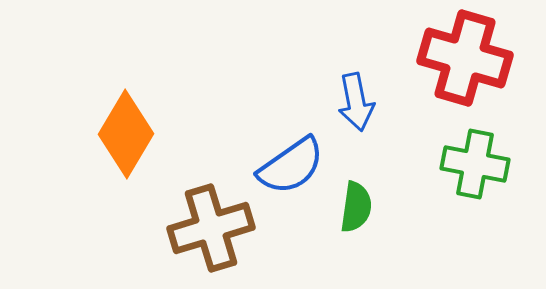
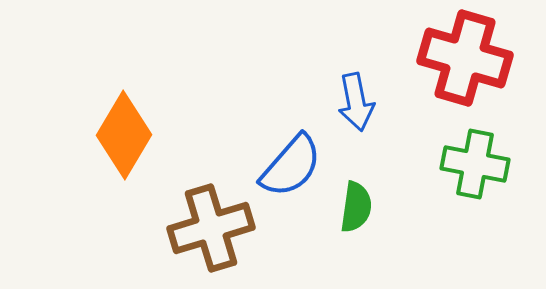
orange diamond: moved 2 px left, 1 px down
blue semicircle: rotated 14 degrees counterclockwise
